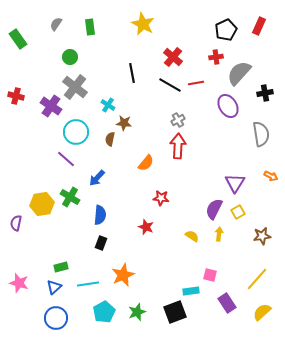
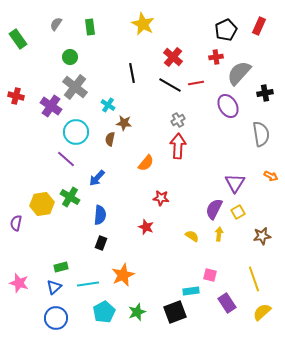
yellow line at (257, 279): moved 3 px left; rotated 60 degrees counterclockwise
